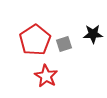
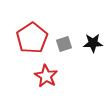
black star: moved 9 px down
red pentagon: moved 3 px left, 2 px up
